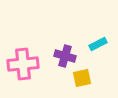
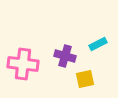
pink cross: rotated 12 degrees clockwise
yellow square: moved 3 px right, 1 px down
